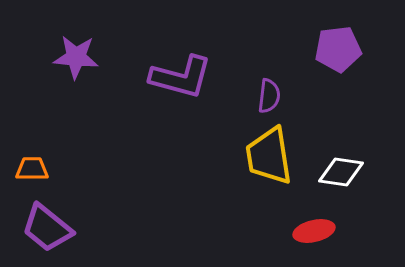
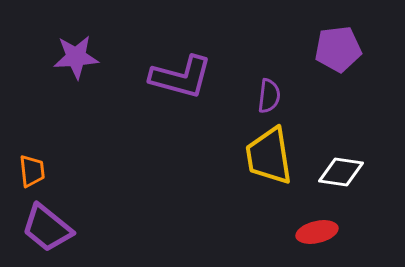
purple star: rotated 9 degrees counterclockwise
orange trapezoid: moved 2 px down; rotated 84 degrees clockwise
red ellipse: moved 3 px right, 1 px down
